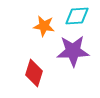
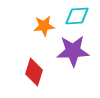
orange star: rotated 15 degrees counterclockwise
red diamond: moved 1 px up
